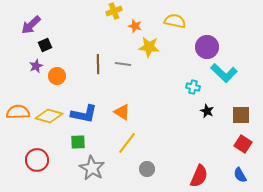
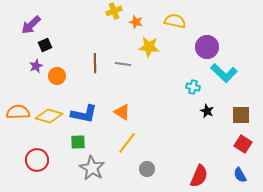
orange star: moved 1 px right, 4 px up
brown line: moved 3 px left, 1 px up
